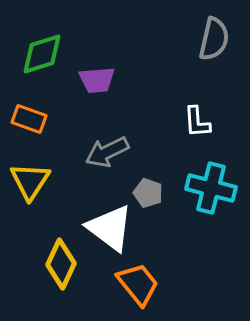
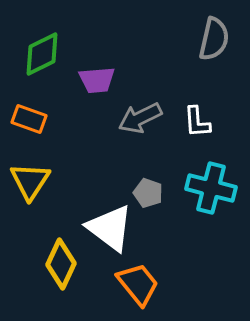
green diamond: rotated 9 degrees counterclockwise
gray arrow: moved 33 px right, 34 px up
